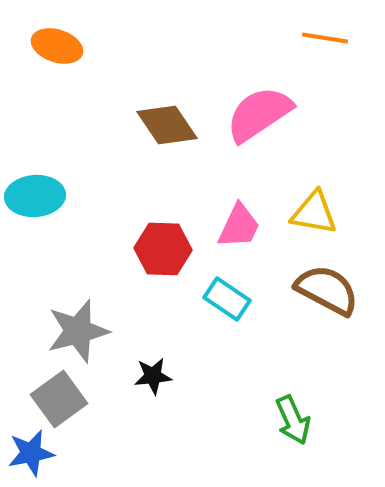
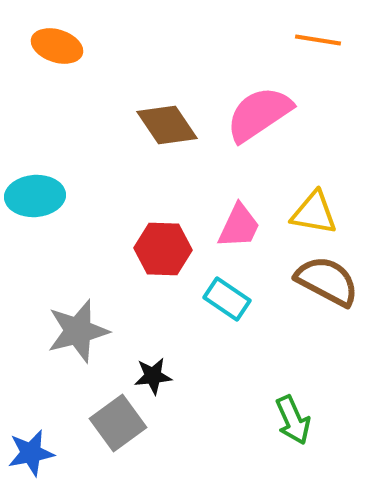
orange line: moved 7 px left, 2 px down
brown semicircle: moved 9 px up
gray square: moved 59 px right, 24 px down
